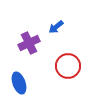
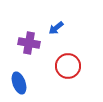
blue arrow: moved 1 px down
purple cross: rotated 35 degrees clockwise
